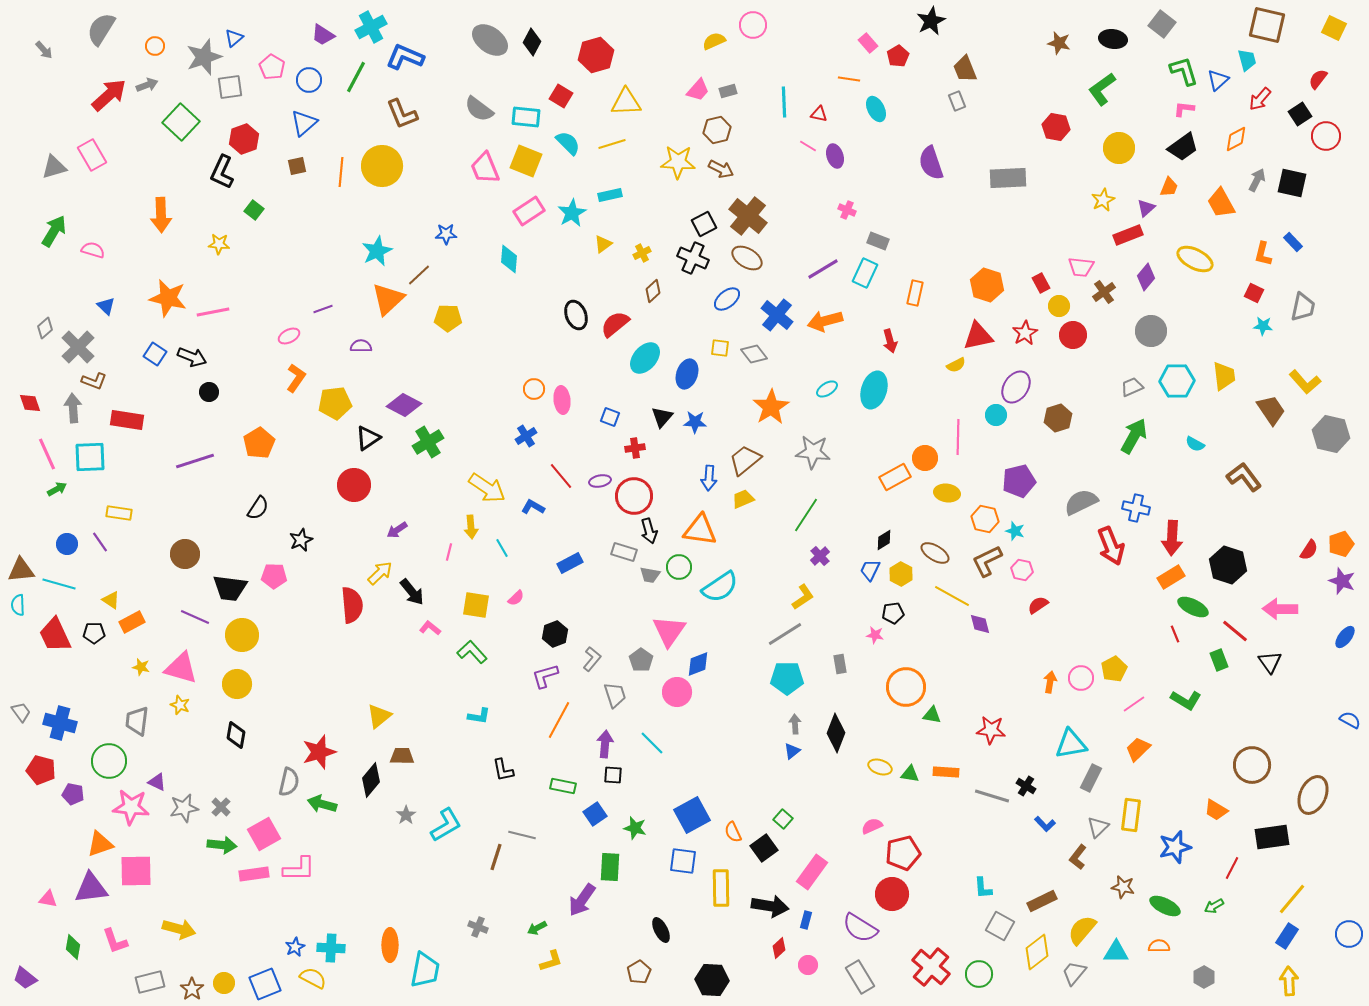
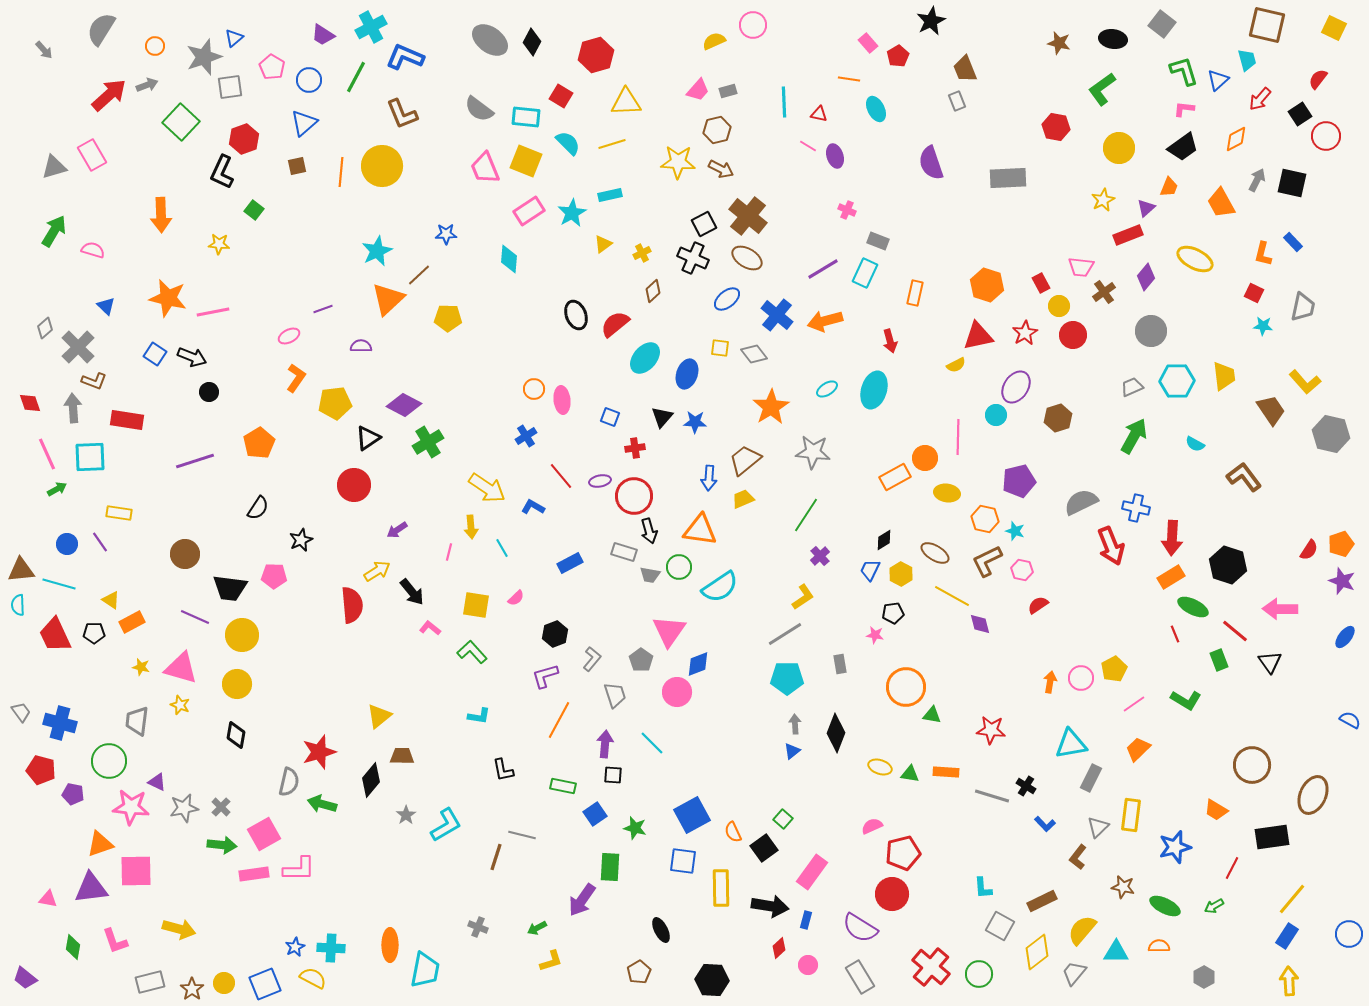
yellow arrow at (380, 573): moved 3 px left, 2 px up; rotated 12 degrees clockwise
